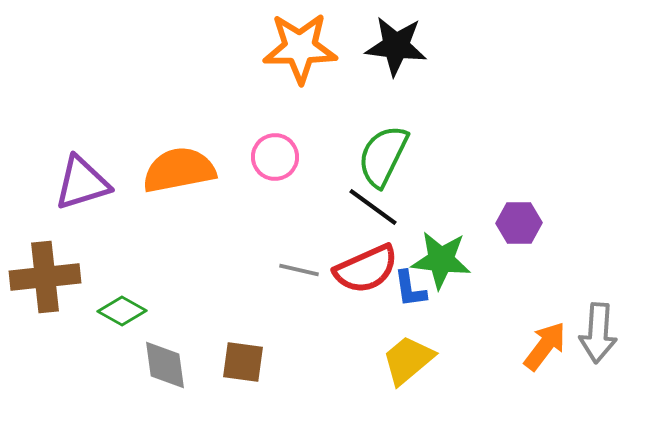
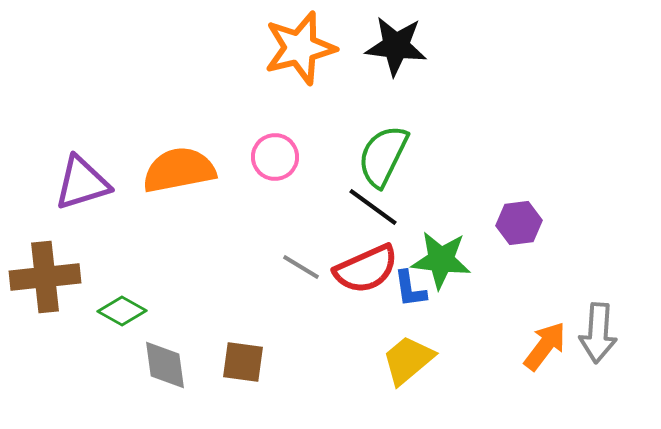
orange star: rotated 14 degrees counterclockwise
purple hexagon: rotated 6 degrees counterclockwise
gray line: moved 2 px right, 3 px up; rotated 18 degrees clockwise
